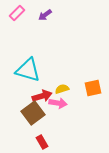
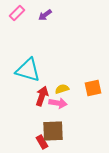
red arrow: rotated 54 degrees counterclockwise
brown square: moved 20 px right, 18 px down; rotated 35 degrees clockwise
